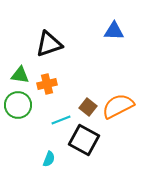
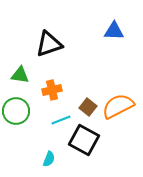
orange cross: moved 5 px right, 6 px down
green circle: moved 2 px left, 6 px down
